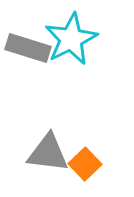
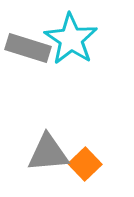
cyan star: rotated 12 degrees counterclockwise
gray triangle: rotated 12 degrees counterclockwise
